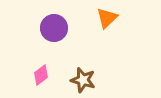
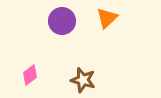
purple circle: moved 8 px right, 7 px up
pink diamond: moved 11 px left
